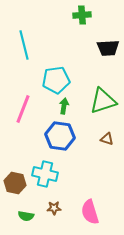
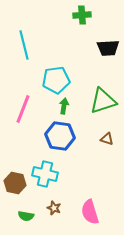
brown star: rotated 24 degrees clockwise
